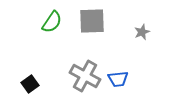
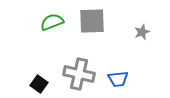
green semicircle: rotated 145 degrees counterclockwise
gray cross: moved 6 px left, 2 px up; rotated 16 degrees counterclockwise
black square: moved 9 px right; rotated 18 degrees counterclockwise
